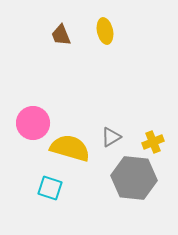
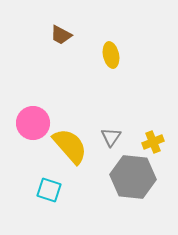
yellow ellipse: moved 6 px right, 24 px down
brown trapezoid: rotated 40 degrees counterclockwise
gray triangle: rotated 25 degrees counterclockwise
yellow semicircle: moved 2 px up; rotated 33 degrees clockwise
gray hexagon: moved 1 px left, 1 px up
cyan square: moved 1 px left, 2 px down
